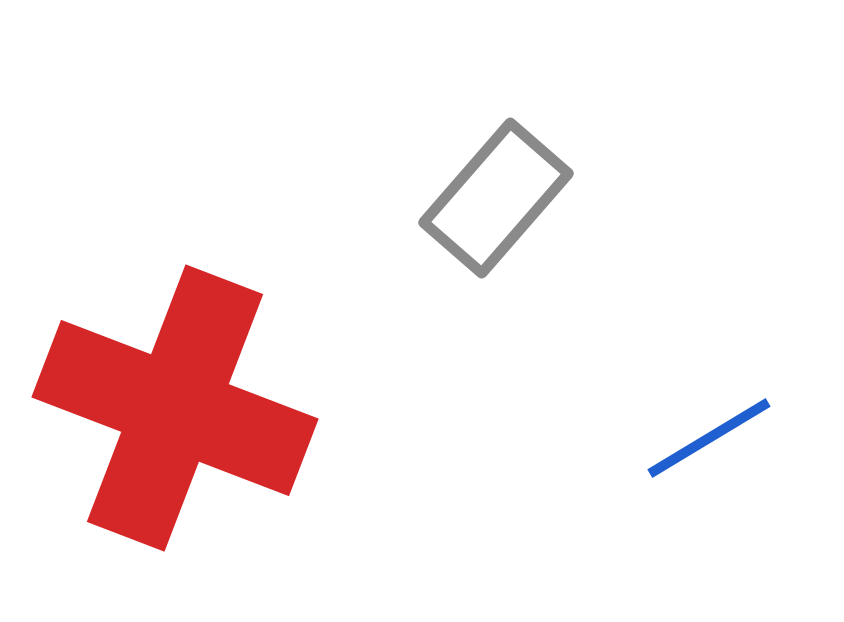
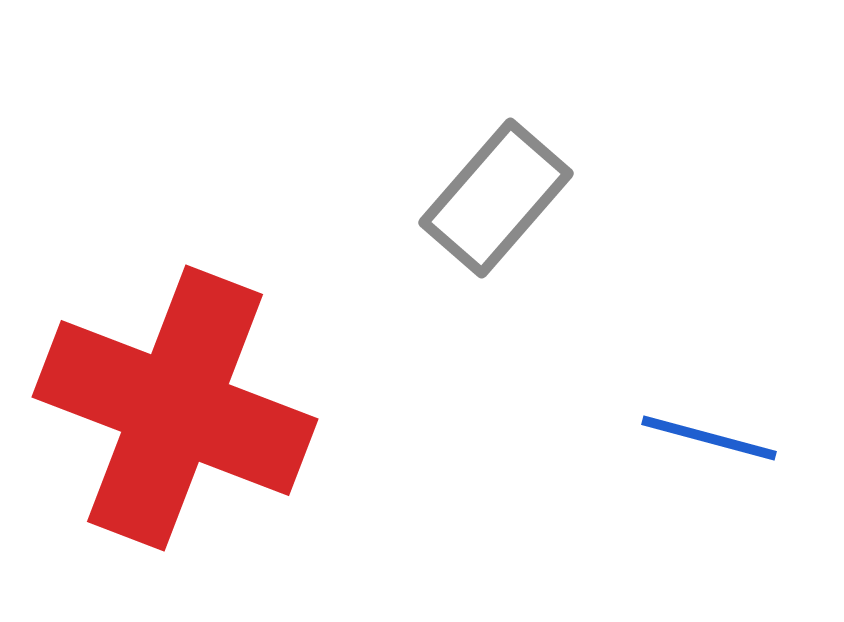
blue line: rotated 46 degrees clockwise
